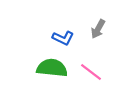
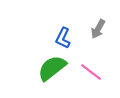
blue L-shape: rotated 90 degrees clockwise
green semicircle: rotated 44 degrees counterclockwise
